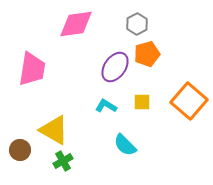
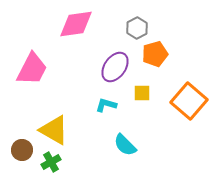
gray hexagon: moved 4 px down
orange pentagon: moved 8 px right
pink trapezoid: rotated 18 degrees clockwise
yellow square: moved 9 px up
cyan L-shape: moved 1 px up; rotated 15 degrees counterclockwise
brown circle: moved 2 px right
green cross: moved 12 px left, 1 px down
